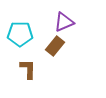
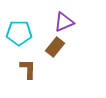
cyan pentagon: moved 1 px left, 1 px up
brown rectangle: moved 1 px down
